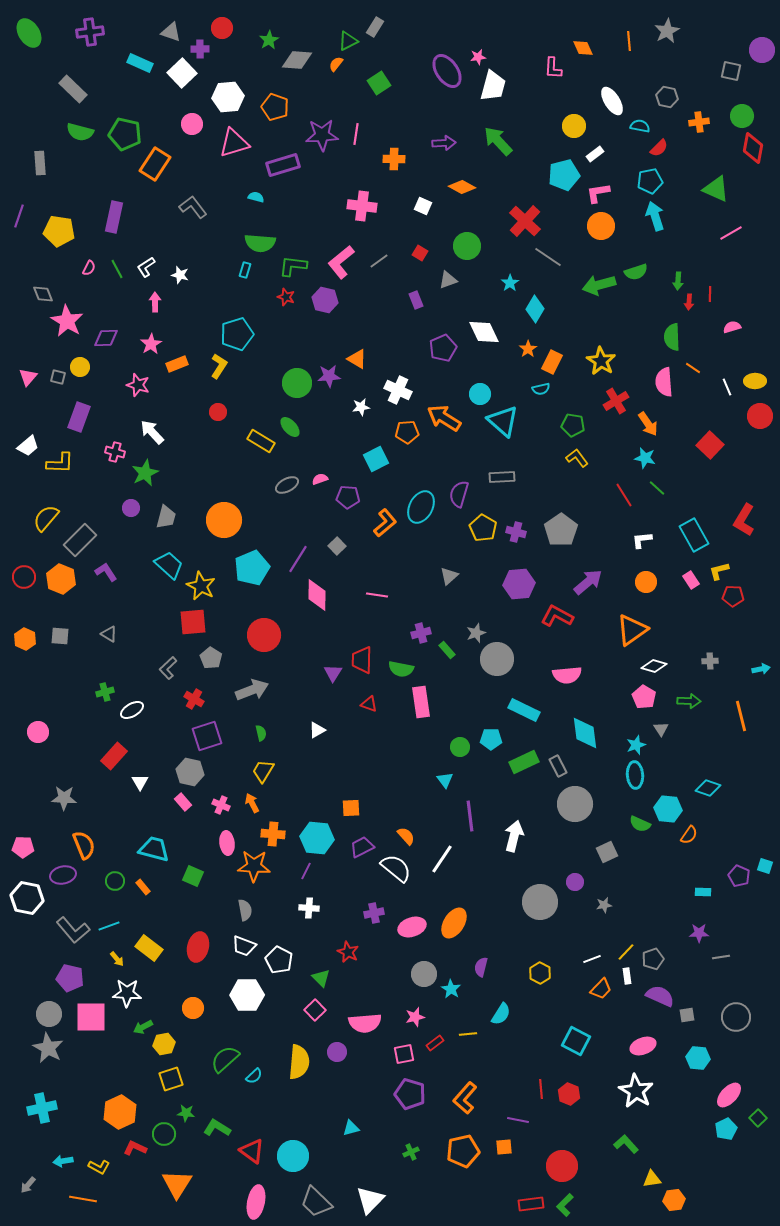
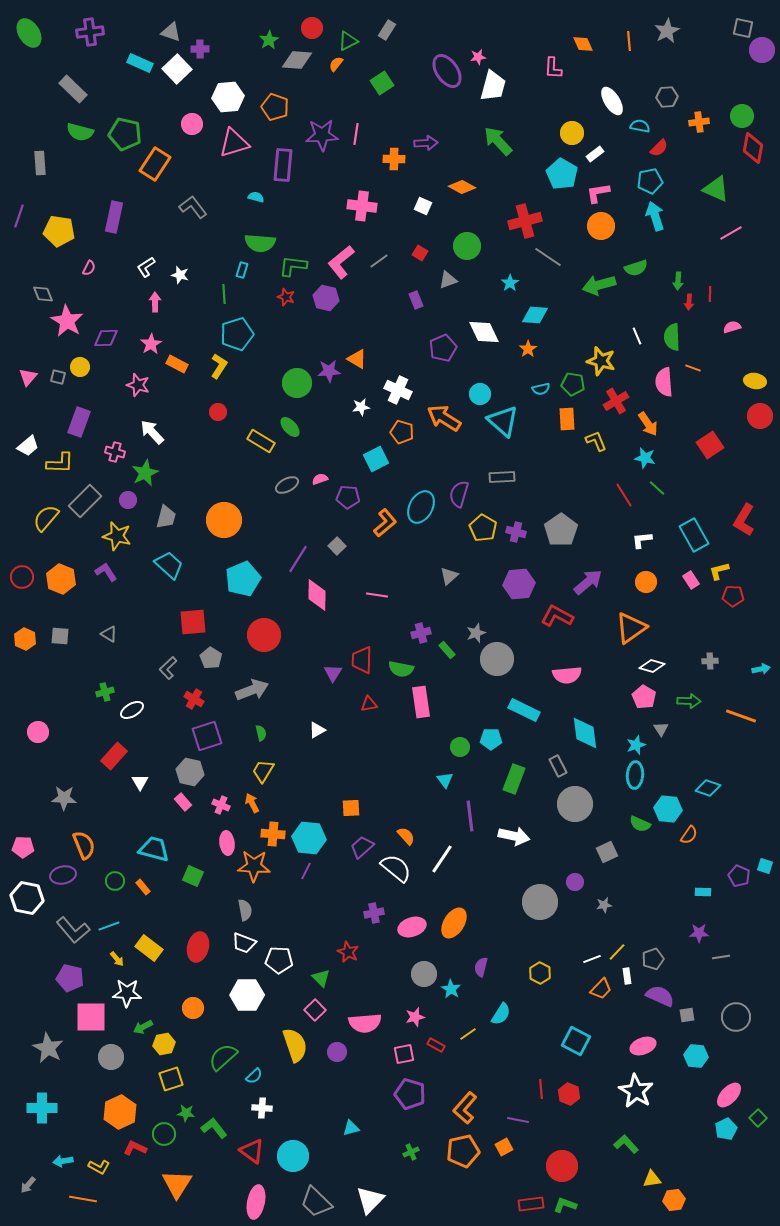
gray rectangle at (375, 27): moved 12 px right, 3 px down
red circle at (222, 28): moved 90 px right
orange diamond at (583, 48): moved 4 px up
gray square at (731, 71): moved 12 px right, 43 px up
white square at (182, 73): moved 5 px left, 4 px up
green square at (379, 83): moved 3 px right
gray hexagon at (667, 97): rotated 15 degrees counterclockwise
yellow circle at (574, 126): moved 2 px left, 7 px down
purple arrow at (444, 143): moved 18 px left
purple rectangle at (283, 165): rotated 68 degrees counterclockwise
cyan pentagon at (564, 175): moved 2 px left, 1 px up; rotated 28 degrees counterclockwise
red cross at (525, 221): rotated 32 degrees clockwise
green line at (117, 269): moved 107 px right, 25 px down; rotated 24 degrees clockwise
cyan rectangle at (245, 270): moved 3 px left
green semicircle at (636, 272): moved 4 px up
purple hexagon at (325, 300): moved 1 px right, 2 px up
cyan diamond at (535, 309): moved 6 px down; rotated 64 degrees clockwise
yellow star at (601, 361): rotated 16 degrees counterclockwise
orange rectangle at (552, 362): moved 15 px right, 57 px down; rotated 30 degrees counterclockwise
orange rectangle at (177, 364): rotated 50 degrees clockwise
orange line at (693, 368): rotated 14 degrees counterclockwise
purple star at (329, 376): moved 5 px up
yellow ellipse at (755, 381): rotated 10 degrees clockwise
white line at (727, 387): moved 90 px left, 51 px up
purple rectangle at (79, 417): moved 5 px down
green pentagon at (573, 425): moved 41 px up
orange pentagon at (407, 432): moved 5 px left; rotated 20 degrees clockwise
red square at (710, 445): rotated 12 degrees clockwise
yellow L-shape at (577, 458): moved 19 px right, 17 px up; rotated 15 degrees clockwise
purple circle at (131, 508): moved 3 px left, 8 px up
gray rectangle at (80, 540): moved 5 px right, 39 px up
cyan pentagon at (252, 568): moved 9 px left, 11 px down
red circle at (24, 577): moved 2 px left
yellow star at (201, 586): moved 84 px left, 50 px up; rotated 12 degrees counterclockwise
orange triangle at (632, 630): moved 1 px left, 2 px up
white diamond at (654, 666): moved 2 px left
red triangle at (369, 704): rotated 30 degrees counterclockwise
orange line at (741, 716): rotated 56 degrees counterclockwise
green rectangle at (524, 762): moved 10 px left, 17 px down; rotated 44 degrees counterclockwise
cyan ellipse at (635, 775): rotated 8 degrees clockwise
white arrow at (514, 836): rotated 88 degrees clockwise
cyan hexagon at (317, 838): moved 8 px left
purple trapezoid at (362, 847): rotated 15 degrees counterclockwise
white cross at (309, 908): moved 47 px left, 200 px down
white trapezoid at (244, 946): moved 3 px up
yellow line at (626, 952): moved 9 px left
white pentagon at (279, 960): rotated 24 degrees counterclockwise
gray circle at (49, 1014): moved 62 px right, 43 px down
yellow line at (468, 1034): rotated 30 degrees counterclockwise
red rectangle at (435, 1043): moved 1 px right, 2 px down; rotated 66 degrees clockwise
cyan hexagon at (698, 1058): moved 2 px left, 2 px up
green semicircle at (225, 1059): moved 2 px left, 2 px up
yellow semicircle at (299, 1062): moved 4 px left, 17 px up; rotated 24 degrees counterclockwise
orange L-shape at (465, 1098): moved 10 px down
cyan cross at (42, 1108): rotated 12 degrees clockwise
green L-shape at (217, 1128): moved 3 px left; rotated 20 degrees clockwise
orange square at (504, 1147): rotated 24 degrees counterclockwise
green L-shape at (565, 1205): rotated 65 degrees clockwise
